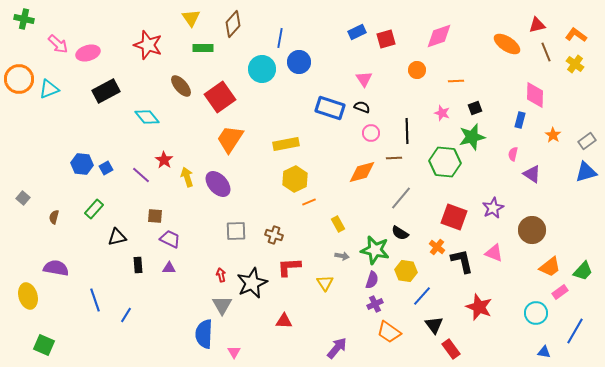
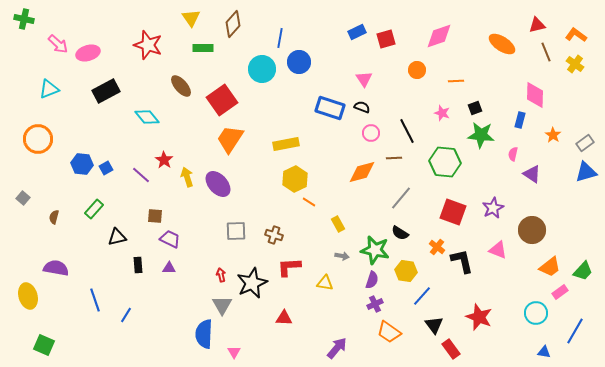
orange ellipse at (507, 44): moved 5 px left
orange circle at (19, 79): moved 19 px right, 60 px down
red square at (220, 97): moved 2 px right, 3 px down
black line at (407, 131): rotated 25 degrees counterclockwise
green star at (472, 137): moved 9 px right, 2 px up; rotated 20 degrees clockwise
gray rectangle at (587, 141): moved 2 px left, 2 px down
orange line at (309, 202): rotated 56 degrees clockwise
red square at (454, 217): moved 1 px left, 5 px up
pink triangle at (494, 253): moved 4 px right, 3 px up
yellow triangle at (325, 283): rotated 48 degrees counterclockwise
red star at (479, 307): moved 10 px down
red triangle at (284, 321): moved 3 px up
